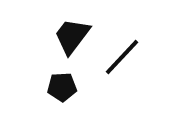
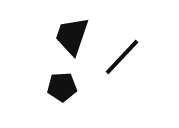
black trapezoid: rotated 18 degrees counterclockwise
